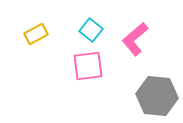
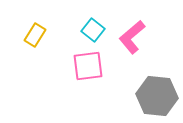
cyan square: moved 2 px right
yellow rectangle: moved 1 px left, 1 px down; rotated 30 degrees counterclockwise
pink L-shape: moved 3 px left, 2 px up
